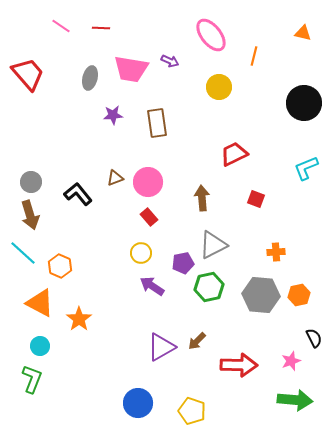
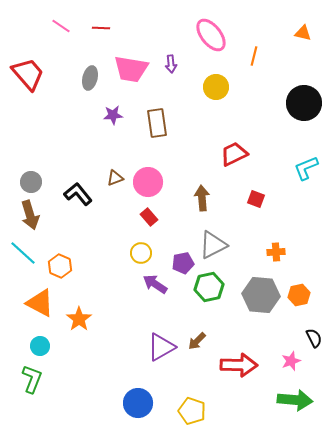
purple arrow at (170, 61): moved 1 px right, 3 px down; rotated 60 degrees clockwise
yellow circle at (219, 87): moved 3 px left
purple arrow at (152, 286): moved 3 px right, 2 px up
